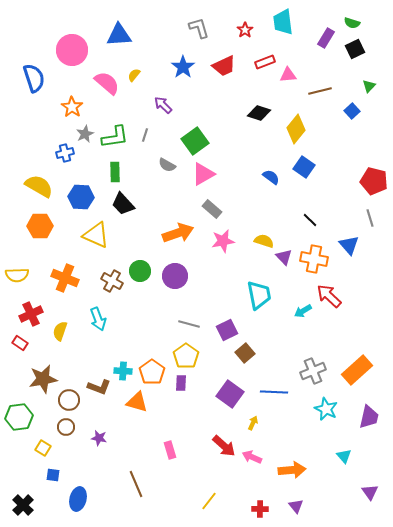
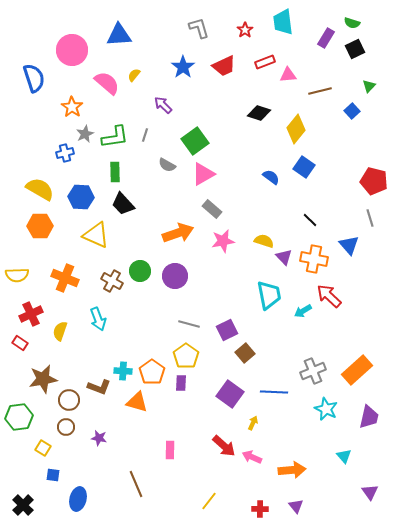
yellow semicircle at (39, 186): moved 1 px right, 3 px down
cyan trapezoid at (259, 295): moved 10 px right
pink rectangle at (170, 450): rotated 18 degrees clockwise
